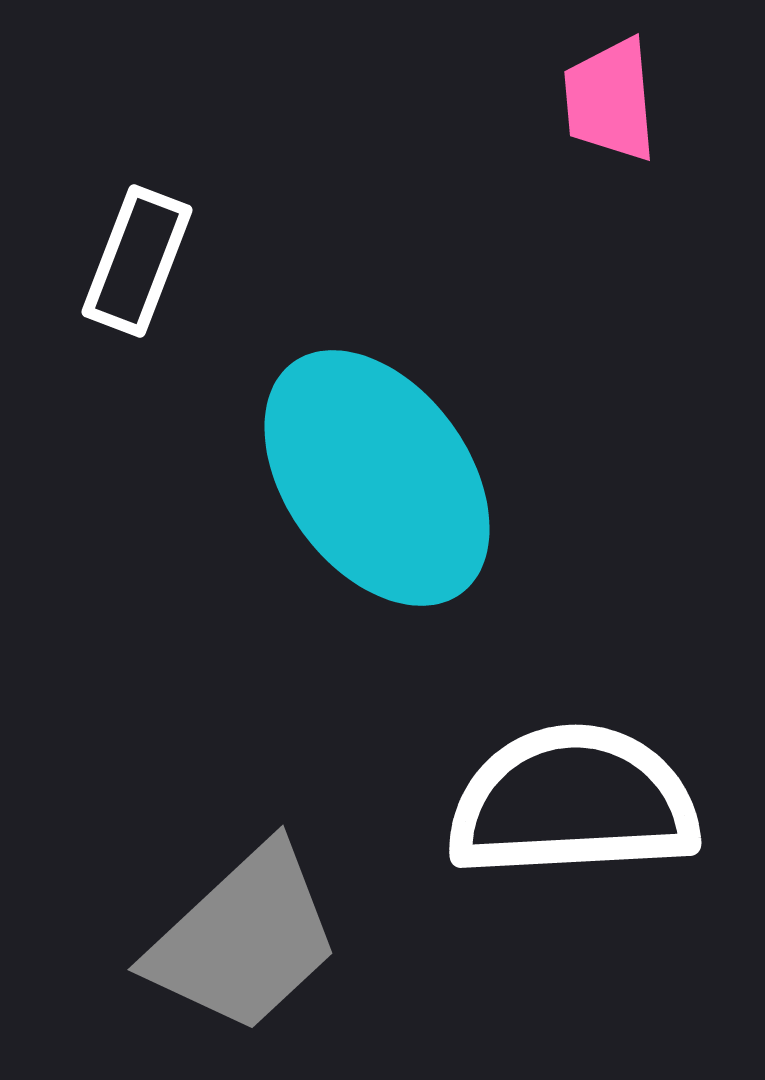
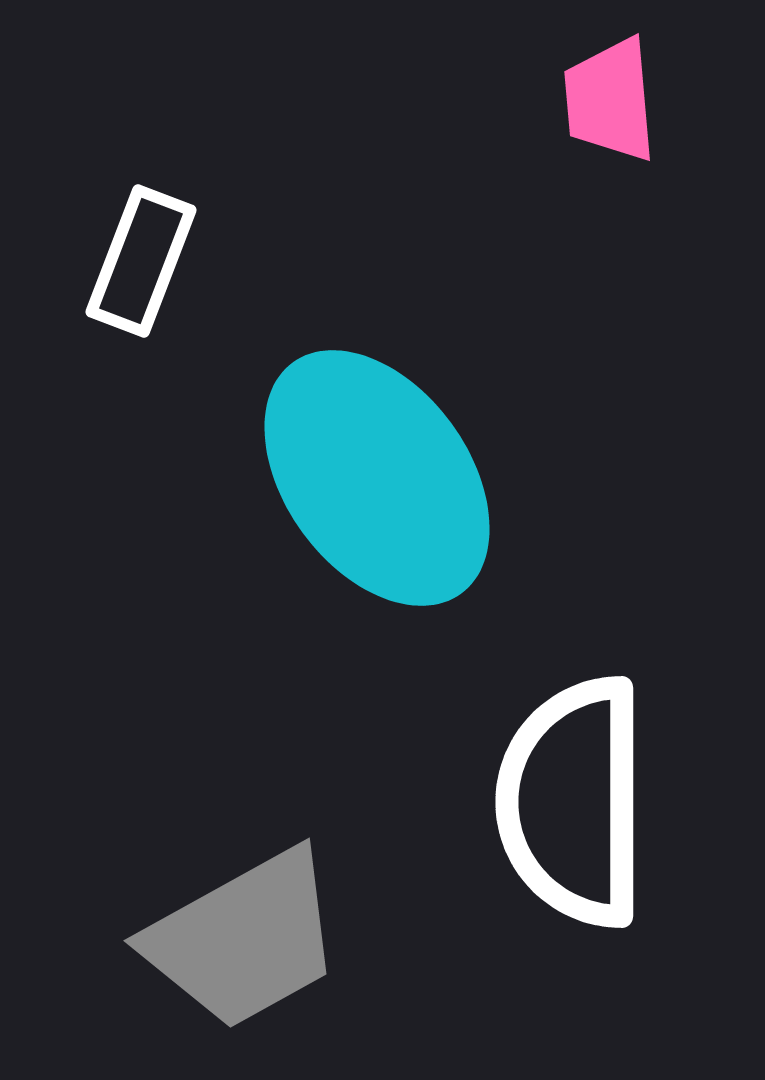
white rectangle: moved 4 px right
white semicircle: rotated 87 degrees counterclockwise
gray trapezoid: rotated 14 degrees clockwise
